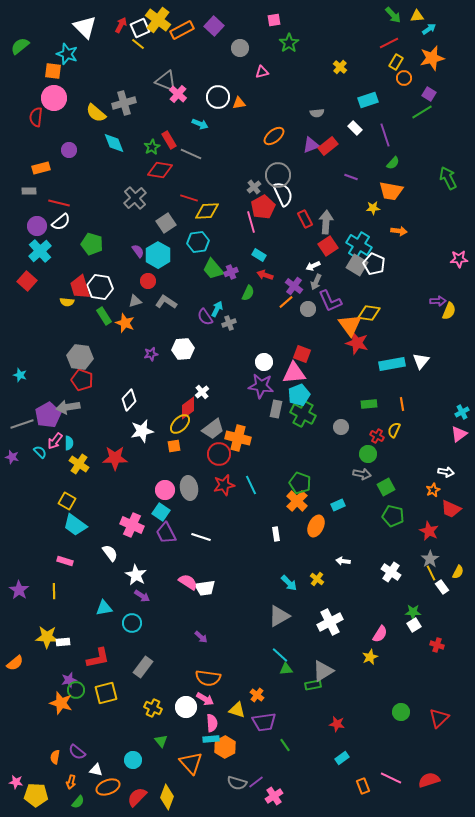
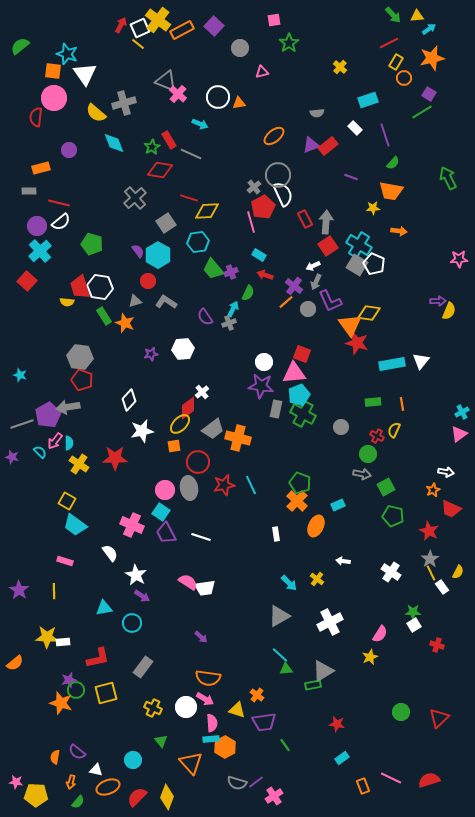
white triangle at (85, 27): moved 47 px down; rotated 10 degrees clockwise
cyan arrow at (217, 309): moved 16 px right
green rectangle at (369, 404): moved 4 px right, 2 px up
red circle at (219, 454): moved 21 px left, 8 px down
